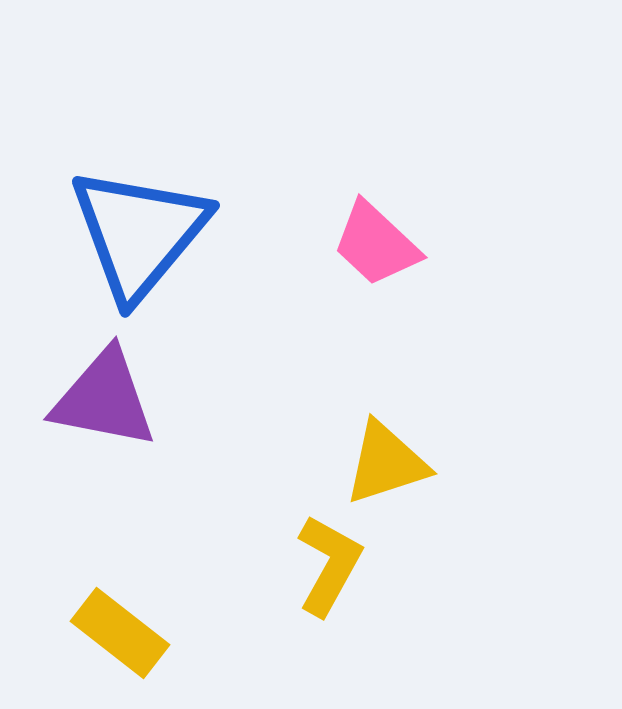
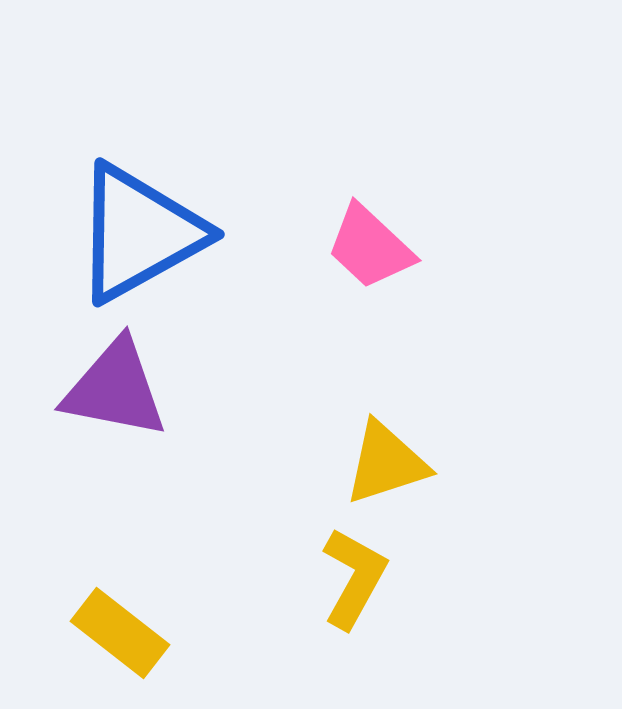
blue triangle: rotated 21 degrees clockwise
pink trapezoid: moved 6 px left, 3 px down
purple triangle: moved 11 px right, 10 px up
yellow L-shape: moved 25 px right, 13 px down
